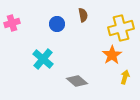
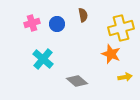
pink cross: moved 20 px right
orange star: moved 1 px left, 1 px up; rotated 18 degrees counterclockwise
yellow arrow: rotated 64 degrees clockwise
